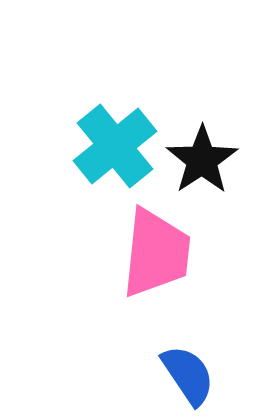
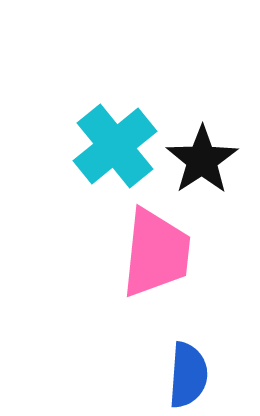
blue semicircle: rotated 38 degrees clockwise
